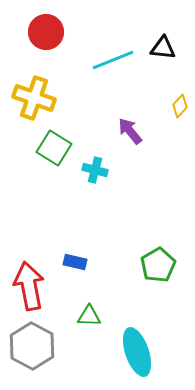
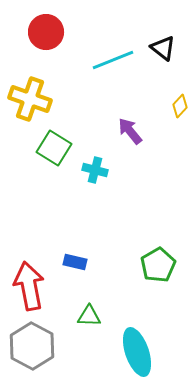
black triangle: rotated 32 degrees clockwise
yellow cross: moved 4 px left, 1 px down
